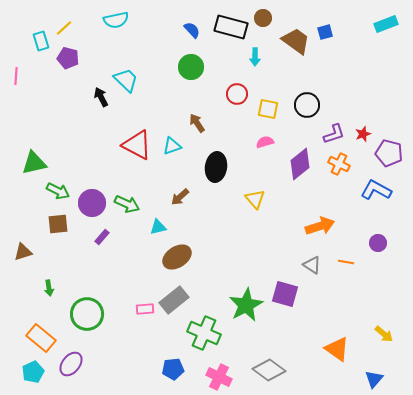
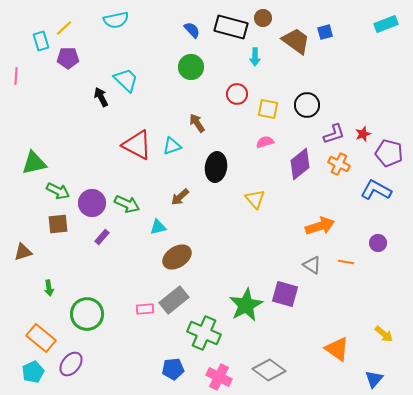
purple pentagon at (68, 58): rotated 15 degrees counterclockwise
